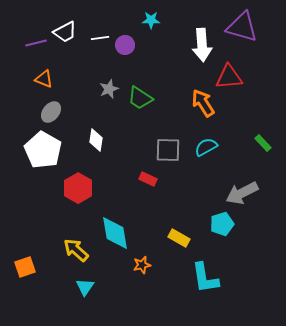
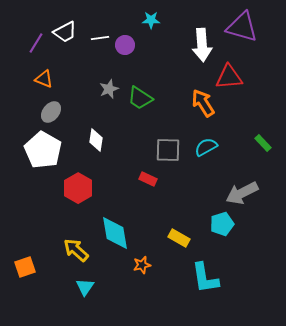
purple line: rotated 45 degrees counterclockwise
